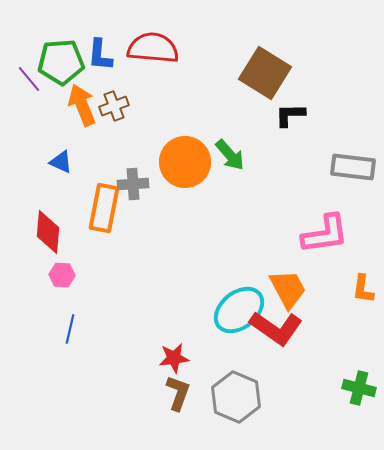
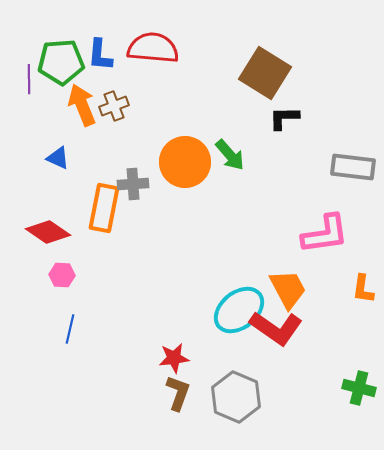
purple line: rotated 40 degrees clockwise
black L-shape: moved 6 px left, 3 px down
blue triangle: moved 3 px left, 4 px up
red diamond: rotated 60 degrees counterclockwise
